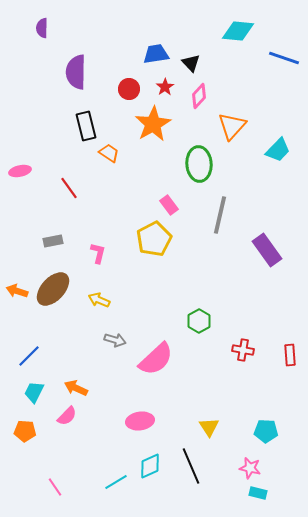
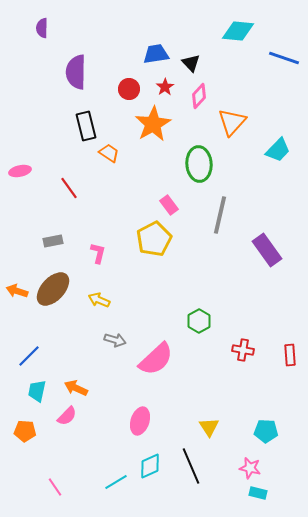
orange triangle at (232, 126): moved 4 px up
cyan trapezoid at (34, 392): moved 3 px right, 1 px up; rotated 15 degrees counterclockwise
pink ellipse at (140, 421): rotated 64 degrees counterclockwise
